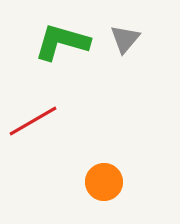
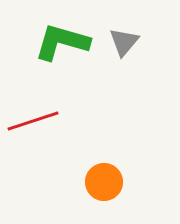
gray triangle: moved 1 px left, 3 px down
red line: rotated 12 degrees clockwise
